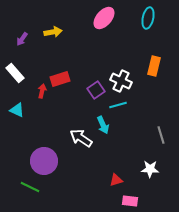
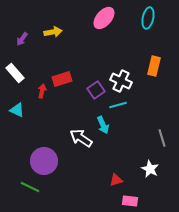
red rectangle: moved 2 px right
gray line: moved 1 px right, 3 px down
white star: rotated 24 degrees clockwise
